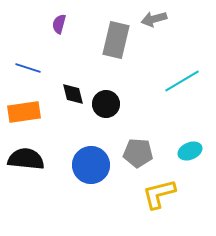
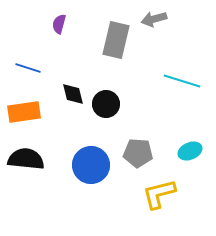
cyan line: rotated 48 degrees clockwise
